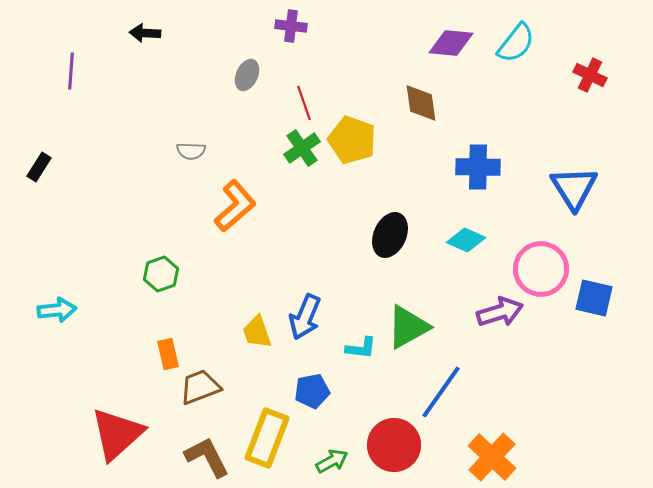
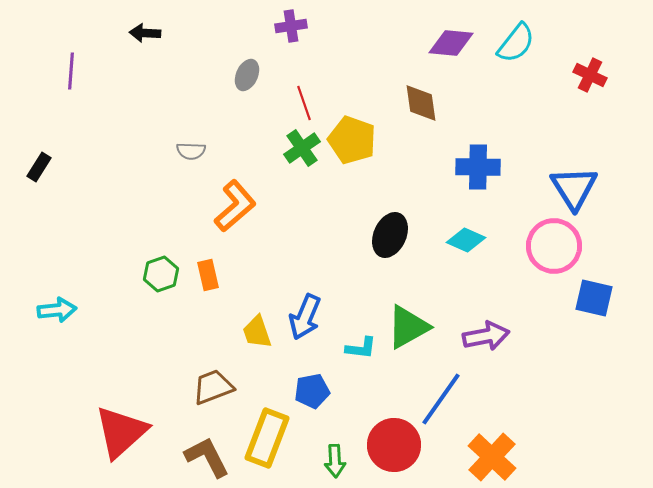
purple cross: rotated 16 degrees counterclockwise
pink circle: moved 13 px right, 23 px up
purple arrow: moved 14 px left, 24 px down; rotated 6 degrees clockwise
orange rectangle: moved 40 px right, 79 px up
brown trapezoid: moved 13 px right
blue line: moved 7 px down
red triangle: moved 4 px right, 2 px up
green arrow: moved 3 px right; rotated 116 degrees clockwise
